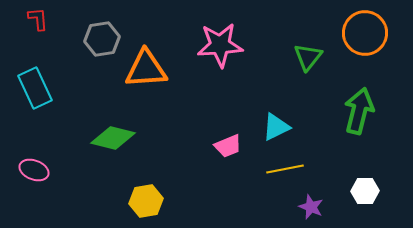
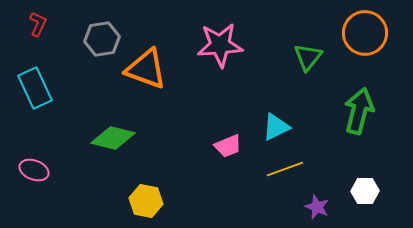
red L-shape: moved 5 px down; rotated 30 degrees clockwise
orange triangle: rotated 24 degrees clockwise
yellow line: rotated 9 degrees counterclockwise
yellow hexagon: rotated 20 degrees clockwise
purple star: moved 6 px right
